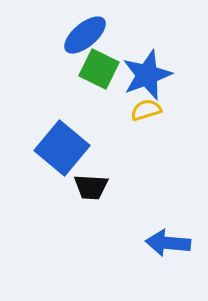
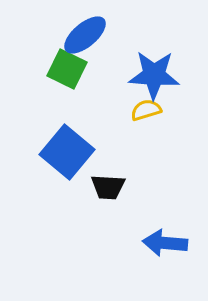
green square: moved 32 px left
blue star: moved 7 px right; rotated 24 degrees clockwise
blue square: moved 5 px right, 4 px down
black trapezoid: moved 17 px right
blue arrow: moved 3 px left
